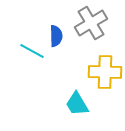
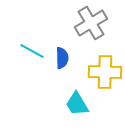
blue semicircle: moved 6 px right, 22 px down
